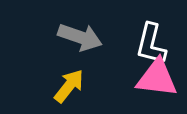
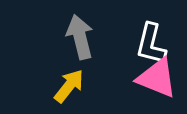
gray arrow: rotated 123 degrees counterclockwise
pink triangle: rotated 15 degrees clockwise
